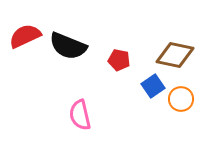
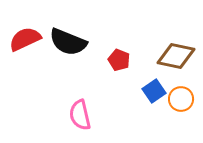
red semicircle: moved 3 px down
black semicircle: moved 4 px up
brown diamond: moved 1 px right, 1 px down
red pentagon: rotated 10 degrees clockwise
blue square: moved 1 px right, 5 px down
